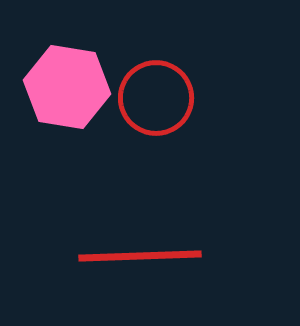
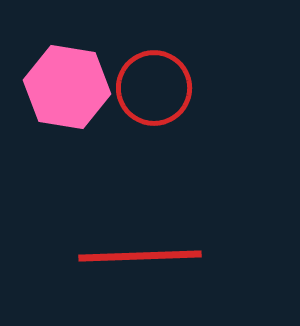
red circle: moved 2 px left, 10 px up
